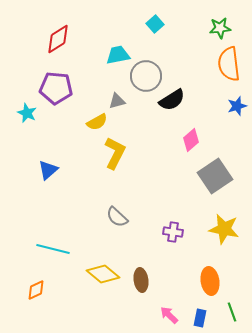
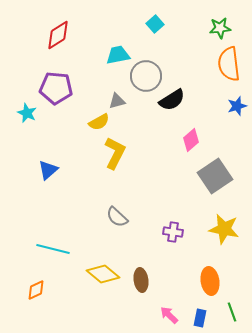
red diamond: moved 4 px up
yellow semicircle: moved 2 px right
